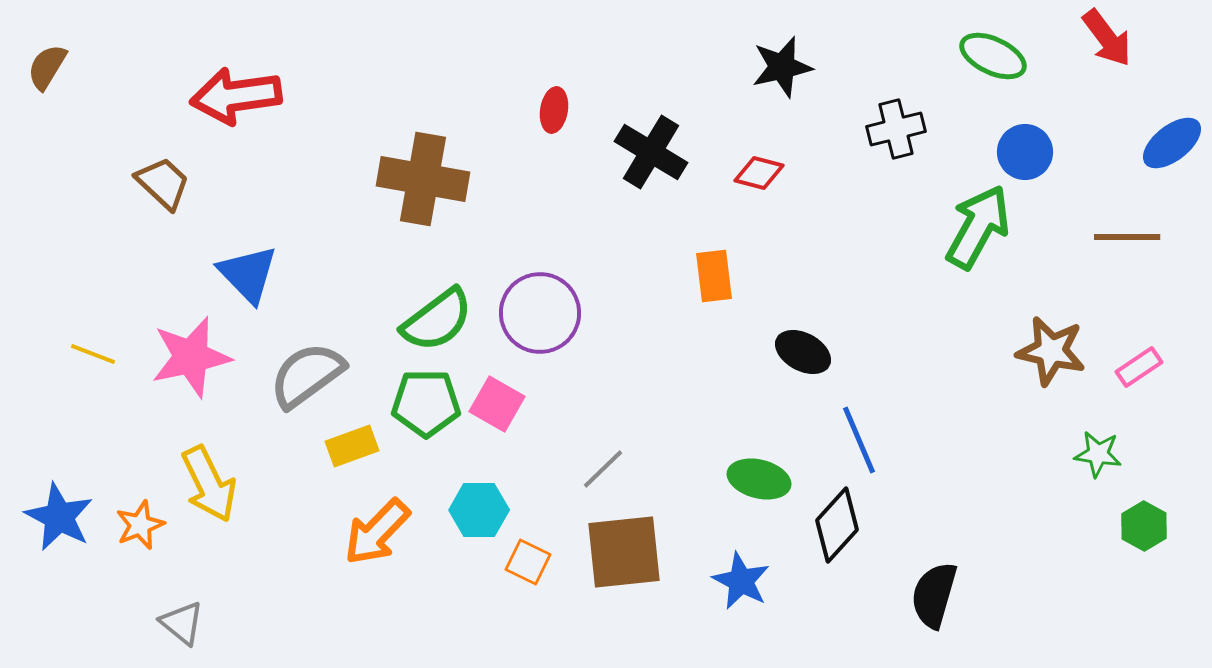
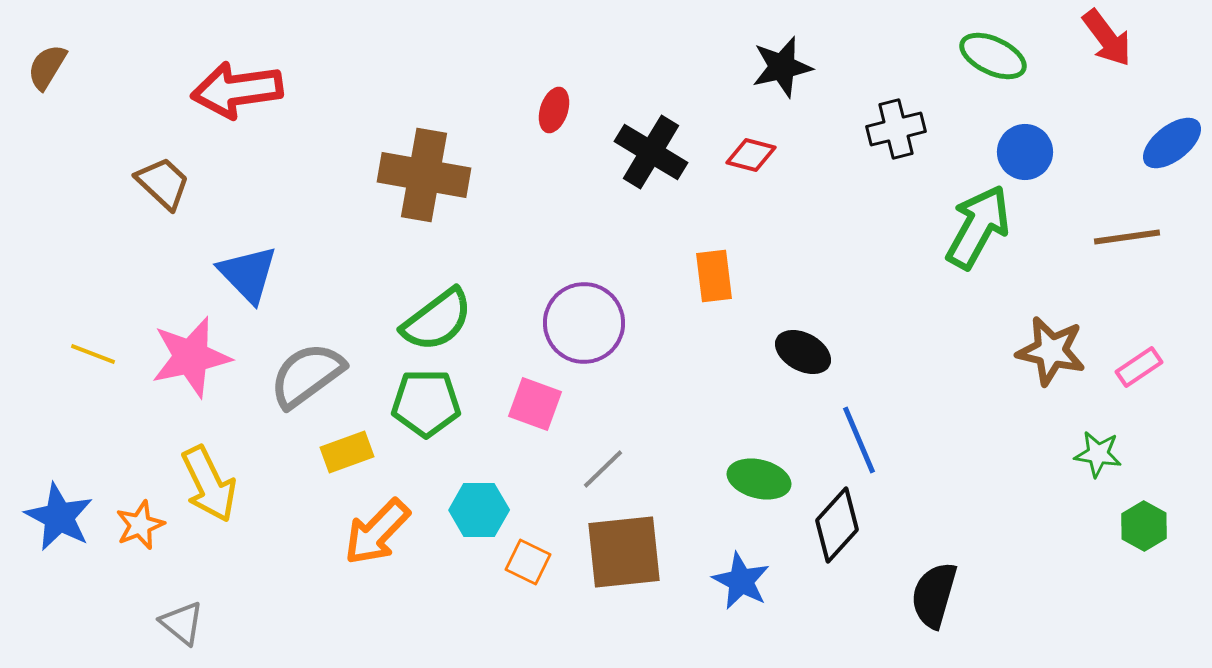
red arrow at (236, 96): moved 1 px right, 6 px up
red ellipse at (554, 110): rotated 9 degrees clockwise
red diamond at (759, 173): moved 8 px left, 18 px up
brown cross at (423, 179): moved 1 px right, 4 px up
brown line at (1127, 237): rotated 8 degrees counterclockwise
purple circle at (540, 313): moved 44 px right, 10 px down
pink square at (497, 404): moved 38 px right; rotated 10 degrees counterclockwise
yellow rectangle at (352, 446): moved 5 px left, 6 px down
